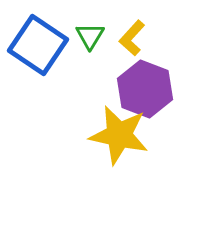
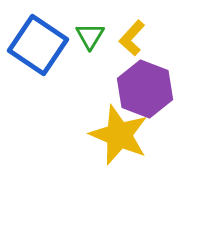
yellow star: rotated 10 degrees clockwise
